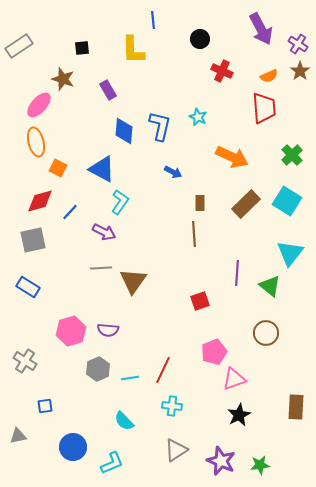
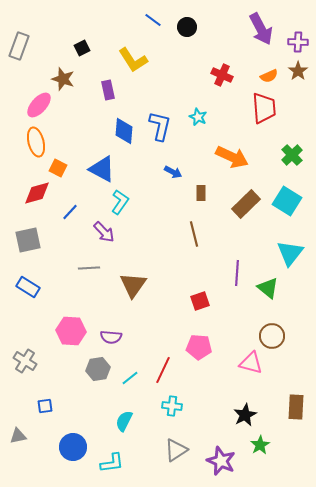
blue line at (153, 20): rotated 48 degrees counterclockwise
black circle at (200, 39): moved 13 px left, 12 px up
purple cross at (298, 44): moved 2 px up; rotated 30 degrees counterclockwise
gray rectangle at (19, 46): rotated 36 degrees counterclockwise
black square at (82, 48): rotated 21 degrees counterclockwise
yellow L-shape at (133, 50): moved 10 px down; rotated 32 degrees counterclockwise
red cross at (222, 71): moved 4 px down
brown star at (300, 71): moved 2 px left
purple rectangle at (108, 90): rotated 18 degrees clockwise
red diamond at (40, 201): moved 3 px left, 8 px up
brown rectangle at (200, 203): moved 1 px right, 10 px up
purple arrow at (104, 232): rotated 20 degrees clockwise
brown line at (194, 234): rotated 10 degrees counterclockwise
gray square at (33, 240): moved 5 px left
gray line at (101, 268): moved 12 px left
brown triangle at (133, 281): moved 4 px down
green triangle at (270, 286): moved 2 px left, 2 px down
purple semicircle at (108, 330): moved 3 px right, 7 px down
pink hexagon at (71, 331): rotated 20 degrees clockwise
brown circle at (266, 333): moved 6 px right, 3 px down
pink pentagon at (214, 352): moved 15 px left, 5 px up; rotated 25 degrees clockwise
gray hexagon at (98, 369): rotated 15 degrees clockwise
cyan line at (130, 378): rotated 30 degrees counterclockwise
pink triangle at (234, 379): moved 17 px right, 16 px up; rotated 35 degrees clockwise
black star at (239, 415): moved 6 px right
cyan semicircle at (124, 421): rotated 70 degrees clockwise
cyan L-shape at (112, 463): rotated 15 degrees clockwise
green star at (260, 465): moved 20 px up; rotated 24 degrees counterclockwise
